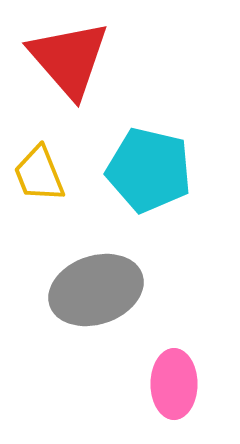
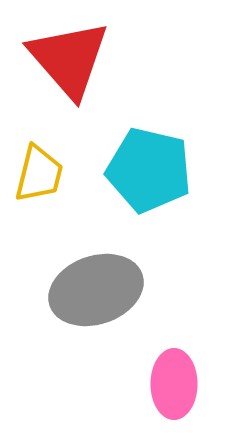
yellow trapezoid: rotated 144 degrees counterclockwise
